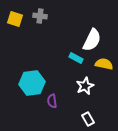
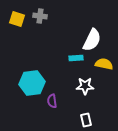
yellow square: moved 2 px right
cyan rectangle: rotated 32 degrees counterclockwise
white star: rotated 24 degrees clockwise
white rectangle: moved 2 px left, 1 px down; rotated 16 degrees clockwise
